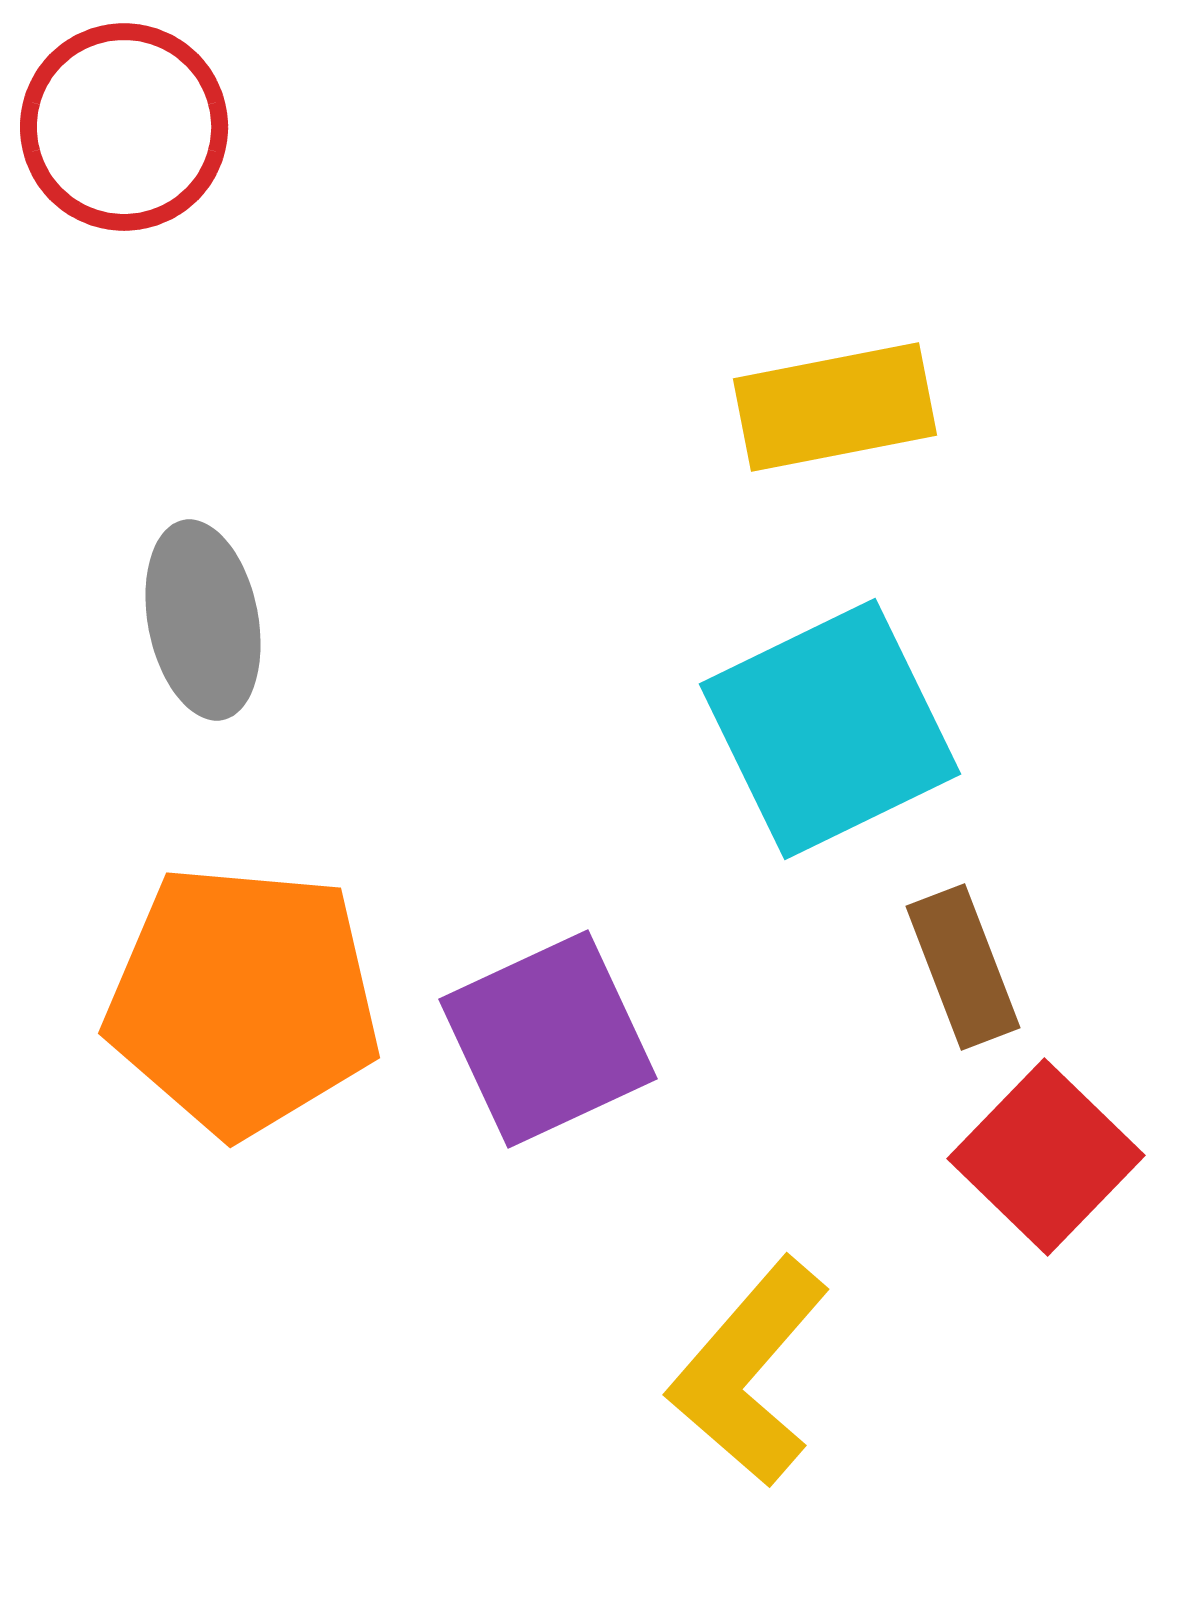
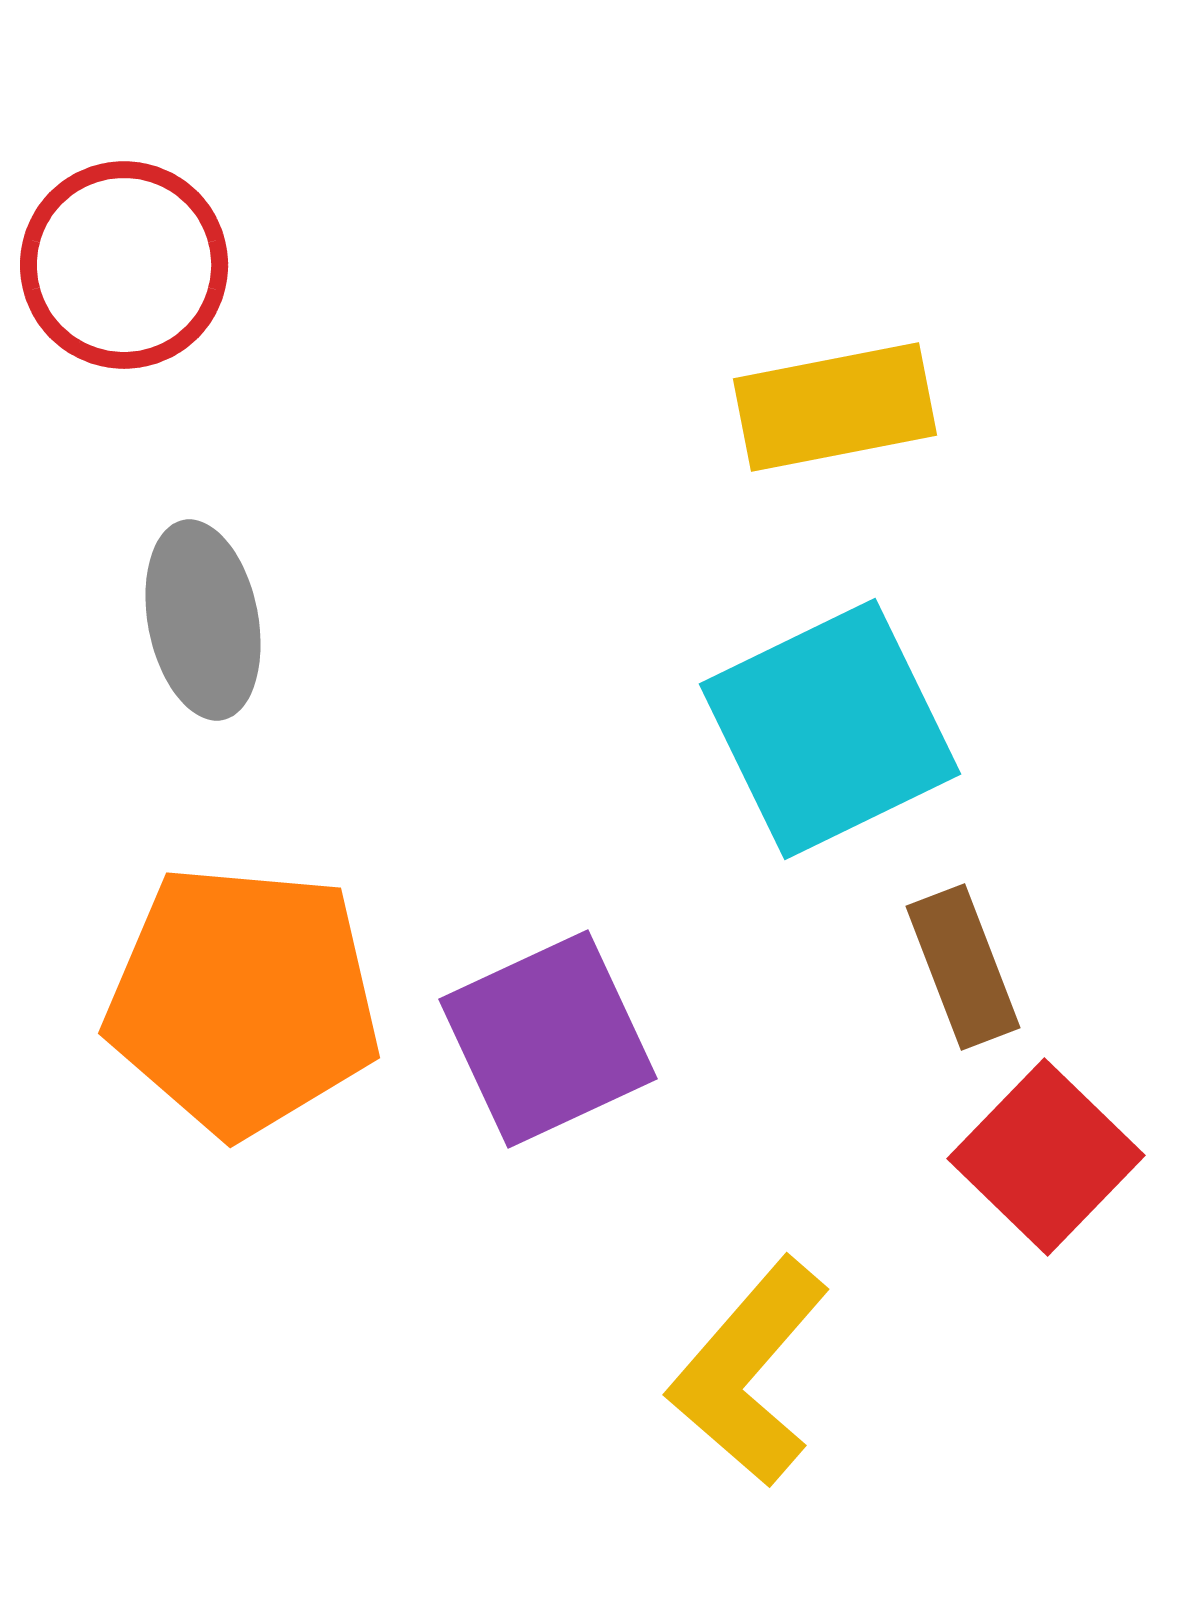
red circle: moved 138 px down
